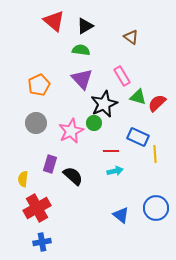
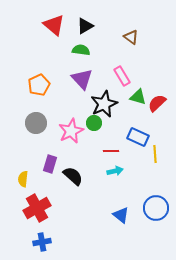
red triangle: moved 4 px down
